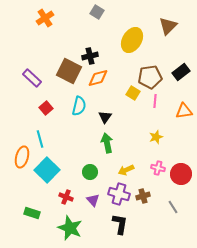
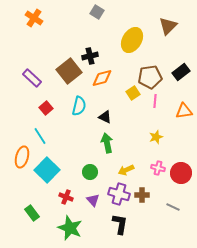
orange cross: moved 11 px left; rotated 24 degrees counterclockwise
brown square: rotated 25 degrees clockwise
orange diamond: moved 4 px right
yellow square: rotated 24 degrees clockwise
black triangle: rotated 40 degrees counterclockwise
cyan line: moved 3 px up; rotated 18 degrees counterclockwise
red circle: moved 1 px up
brown cross: moved 1 px left, 1 px up; rotated 16 degrees clockwise
gray line: rotated 32 degrees counterclockwise
green rectangle: rotated 35 degrees clockwise
